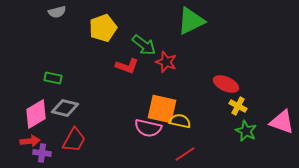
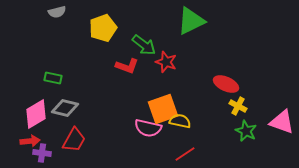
orange square: moved 1 px right; rotated 32 degrees counterclockwise
